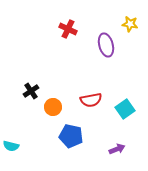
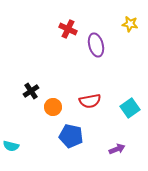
purple ellipse: moved 10 px left
red semicircle: moved 1 px left, 1 px down
cyan square: moved 5 px right, 1 px up
